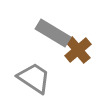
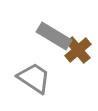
gray rectangle: moved 1 px right, 3 px down
